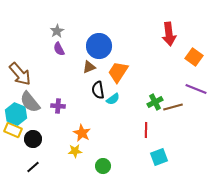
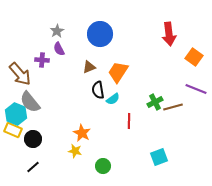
blue circle: moved 1 px right, 12 px up
purple cross: moved 16 px left, 46 px up
red line: moved 17 px left, 9 px up
yellow star: rotated 16 degrees clockwise
